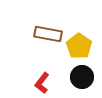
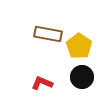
red L-shape: rotated 75 degrees clockwise
